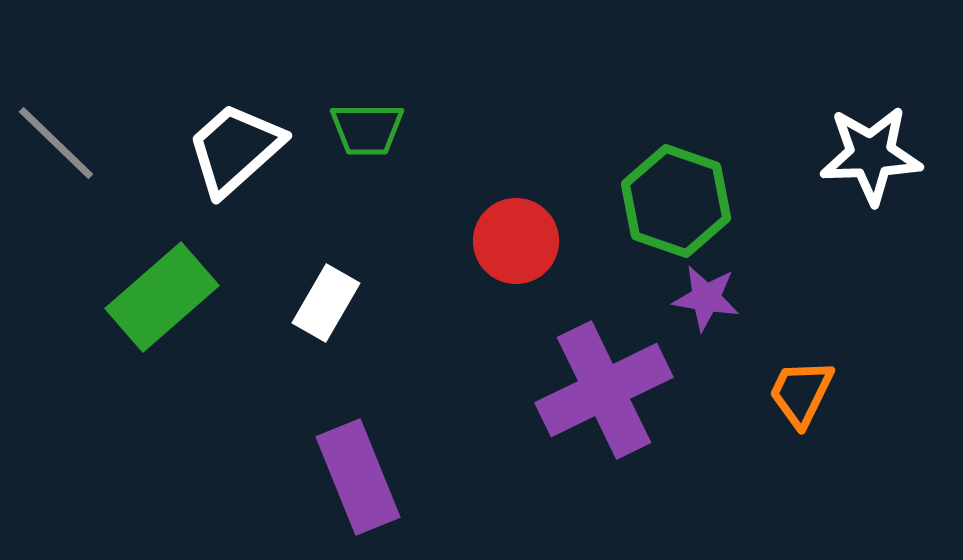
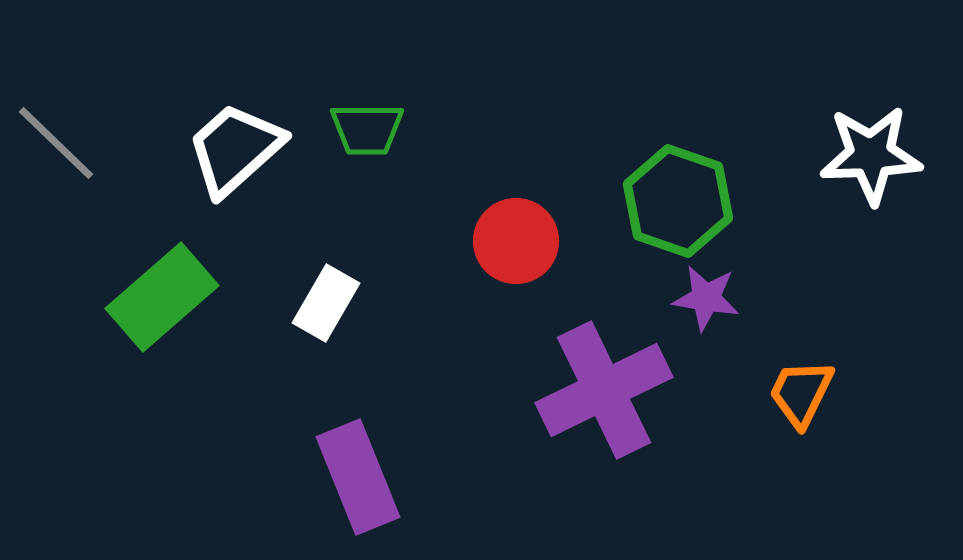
green hexagon: moved 2 px right
